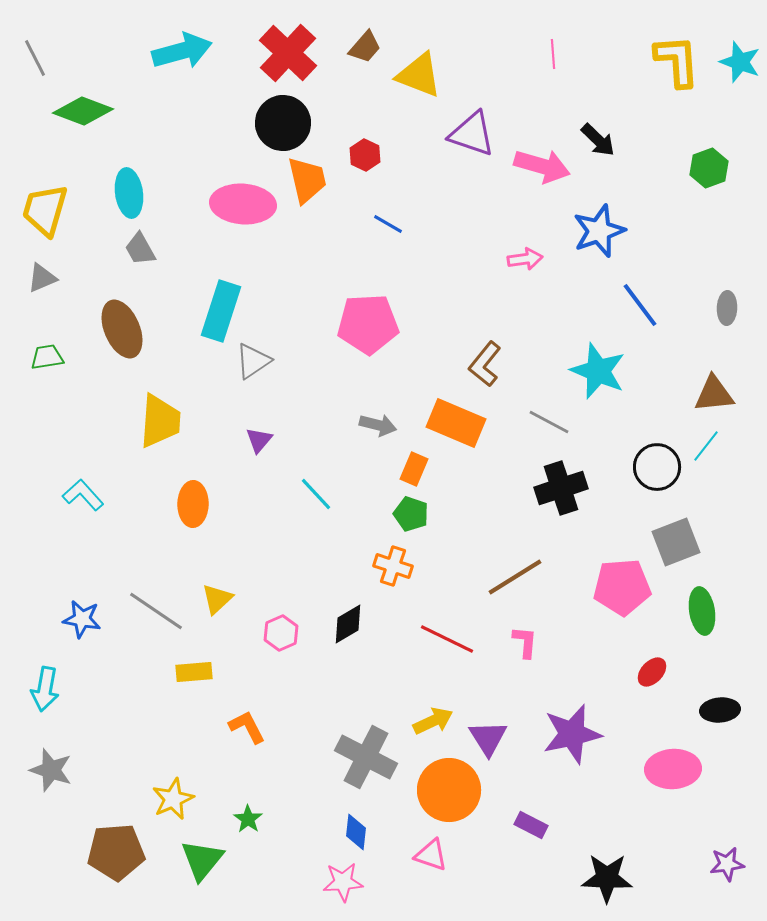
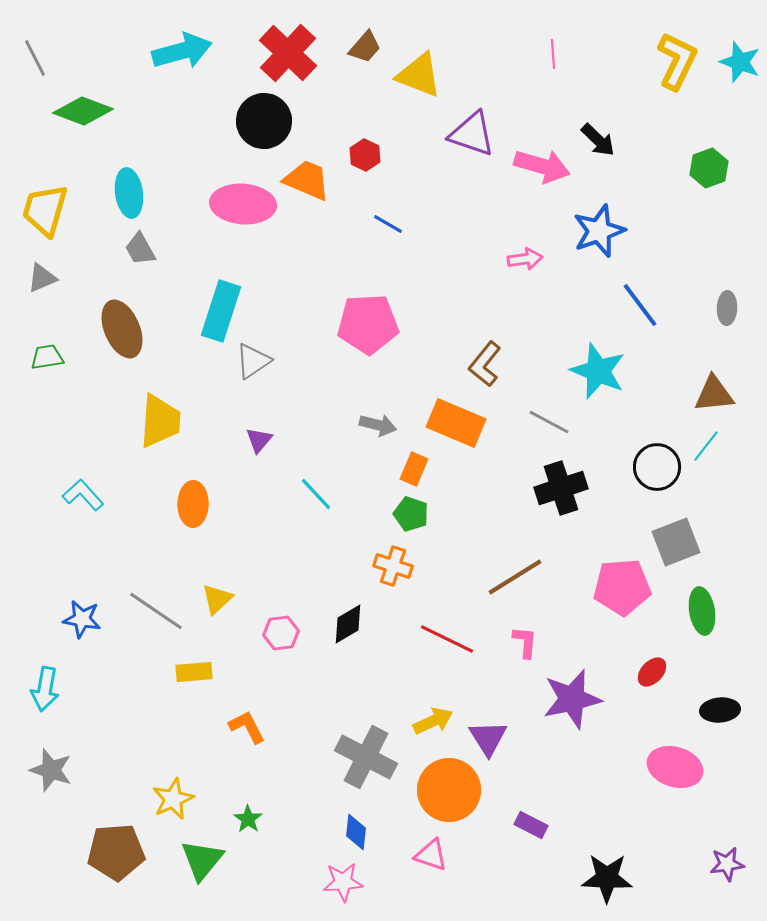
yellow L-shape at (677, 61): rotated 30 degrees clockwise
black circle at (283, 123): moved 19 px left, 2 px up
orange trapezoid at (307, 180): rotated 54 degrees counterclockwise
pink hexagon at (281, 633): rotated 16 degrees clockwise
purple star at (572, 734): moved 35 px up
pink ellipse at (673, 769): moved 2 px right, 2 px up; rotated 20 degrees clockwise
